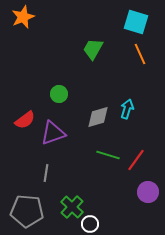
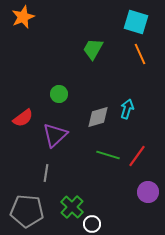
red semicircle: moved 2 px left, 2 px up
purple triangle: moved 2 px right, 2 px down; rotated 24 degrees counterclockwise
red line: moved 1 px right, 4 px up
white circle: moved 2 px right
